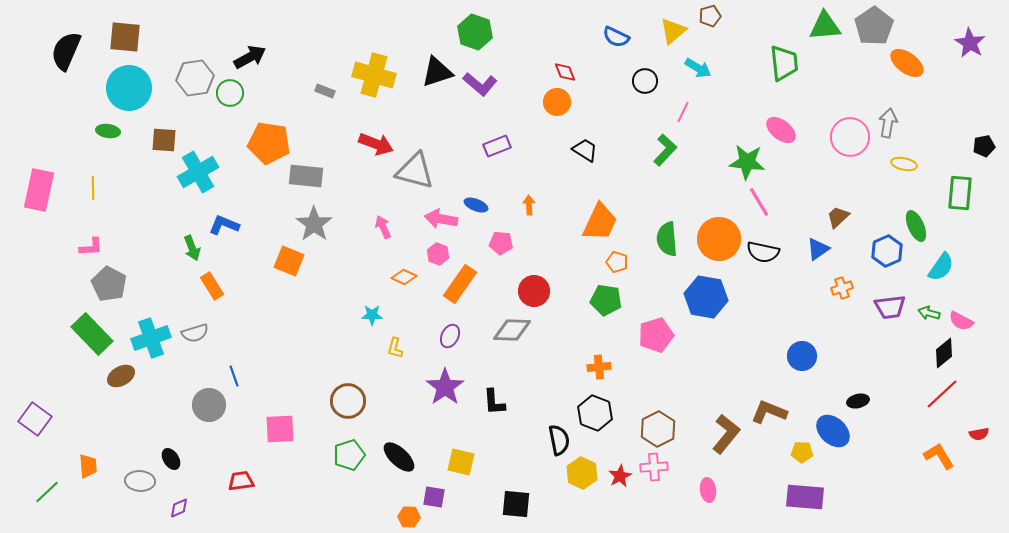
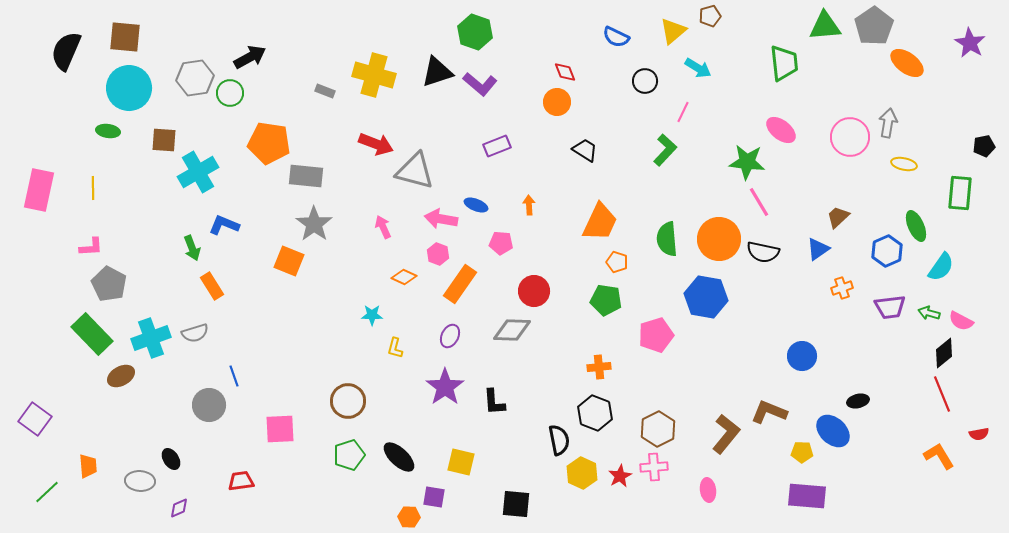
red line at (942, 394): rotated 69 degrees counterclockwise
purple rectangle at (805, 497): moved 2 px right, 1 px up
